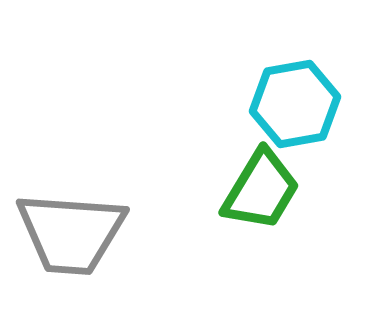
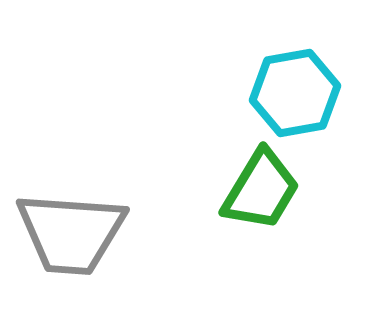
cyan hexagon: moved 11 px up
